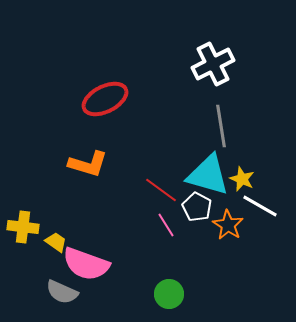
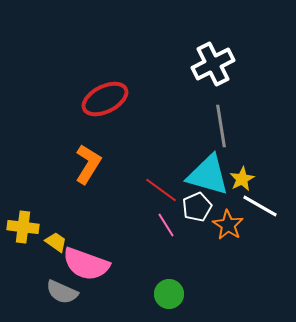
orange L-shape: rotated 75 degrees counterclockwise
yellow star: rotated 20 degrees clockwise
white pentagon: rotated 20 degrees clockwise
